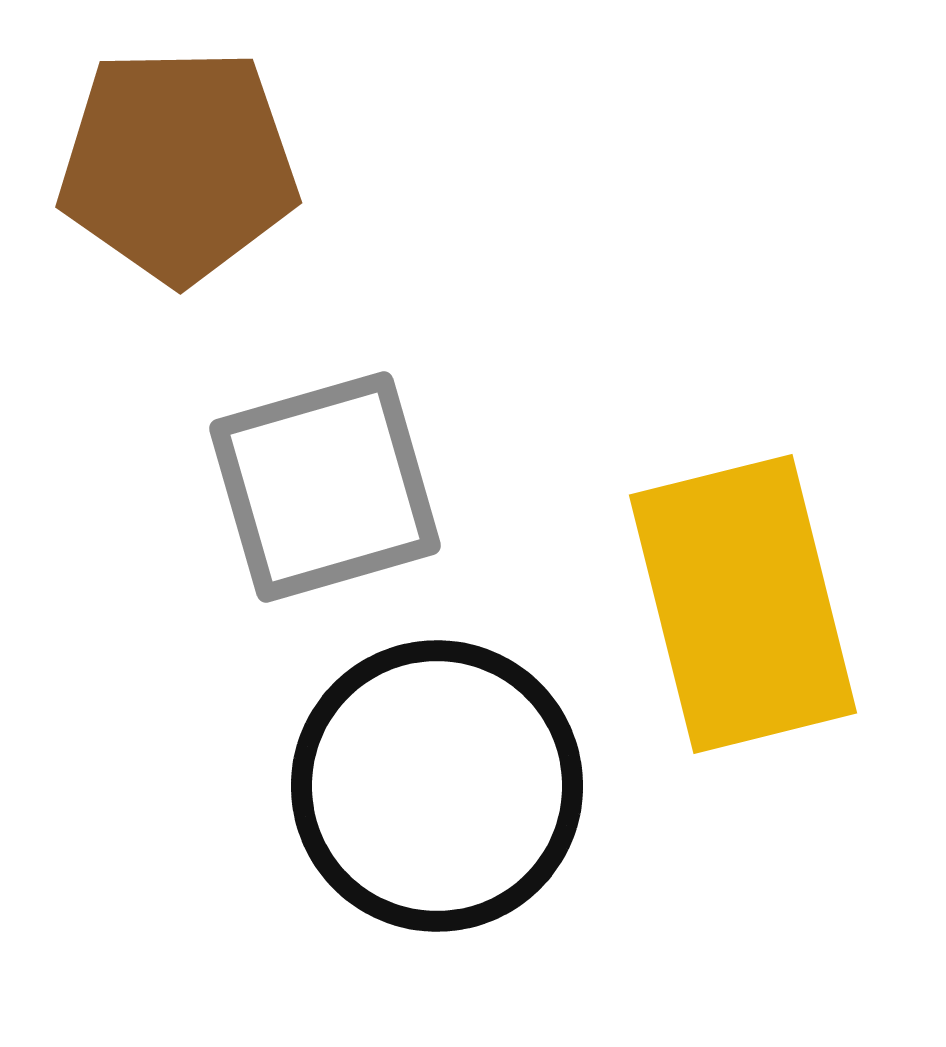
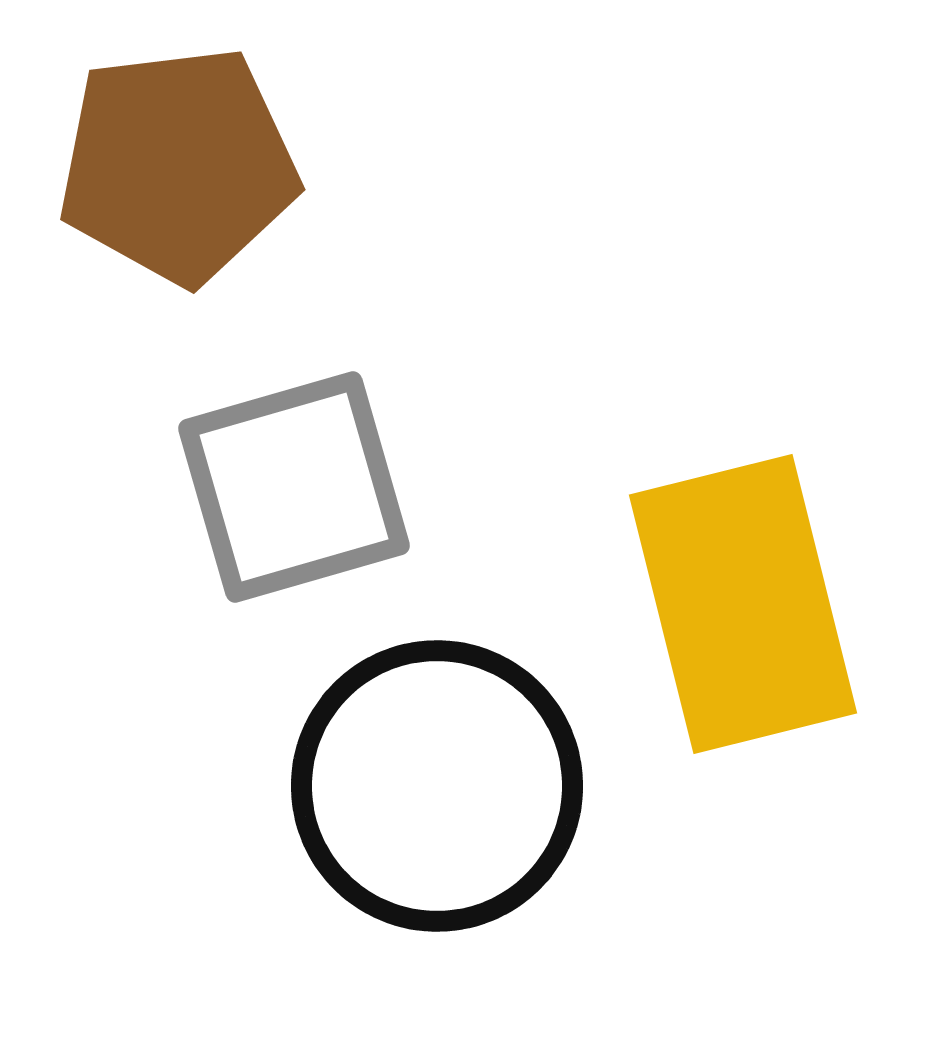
brown pentagon: rotated 6 degrees counterclockwise
gray square: moved 31 px left
